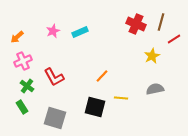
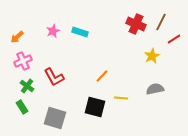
brown line: rotated 12 degrees clockwise
cyan rectangle: rotated 42 degrees clockwise
